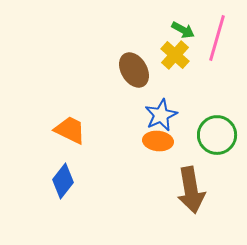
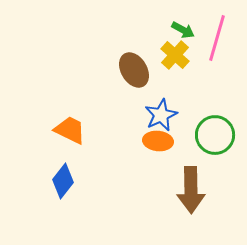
green circle: moved 2 px left
brown arrow: rotated 9 degrees clockwise
